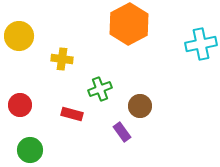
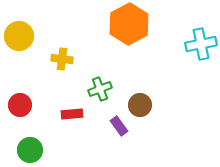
brown circle: moved 1 px up
red rectangle: rotated 20 degrees counterclockwise
purple rectangle: moved 3 px left, 6 px up
